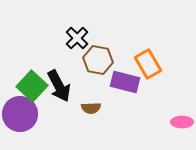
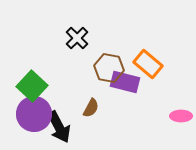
brown hexagon: moved 11 px right, 8 px down
orange rectangle: rotated 20 degrees counterclockwise
black arrow: moved 41 px down
brown semicircle: rotated 60 degrees counterclockwise
purple circle: moved 14 px right
pink ellipse: moved 1 px left, 6 px up
